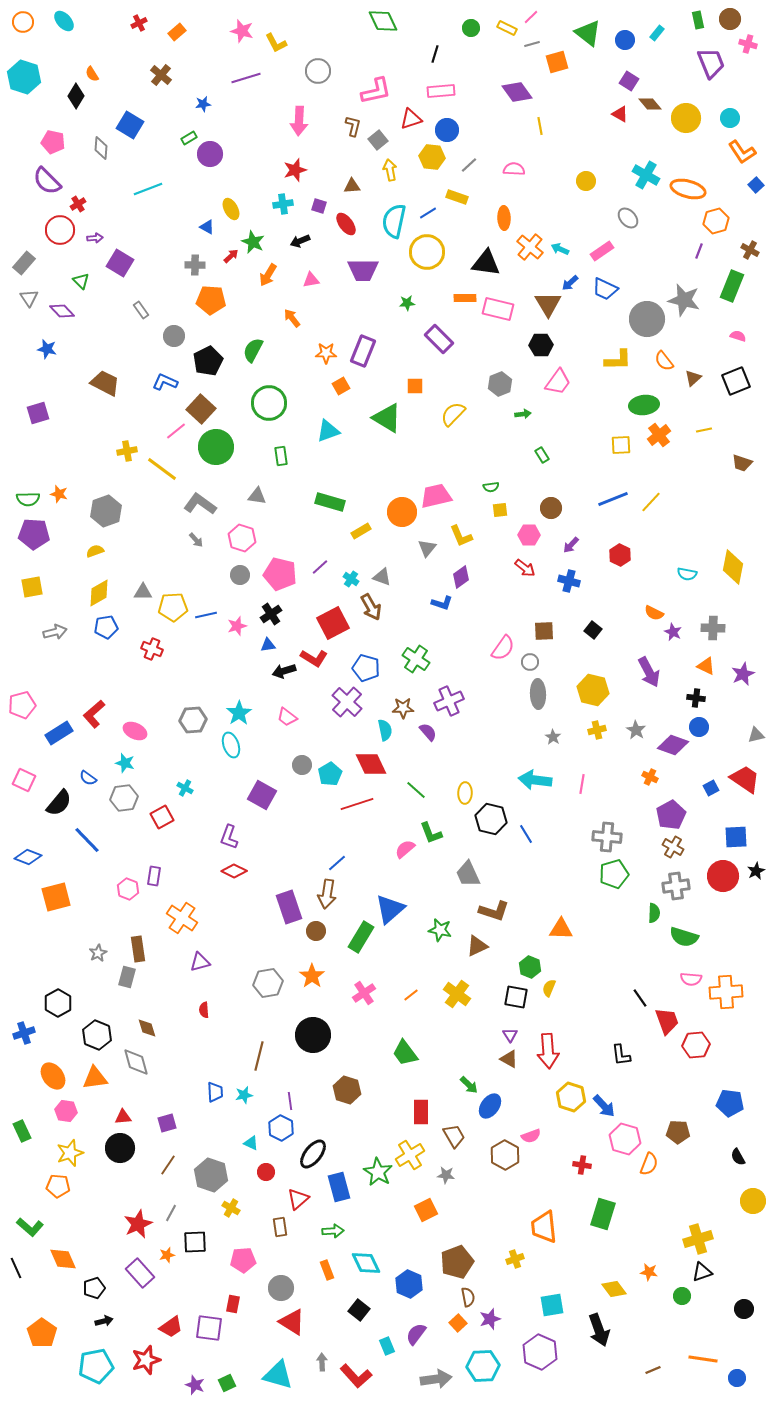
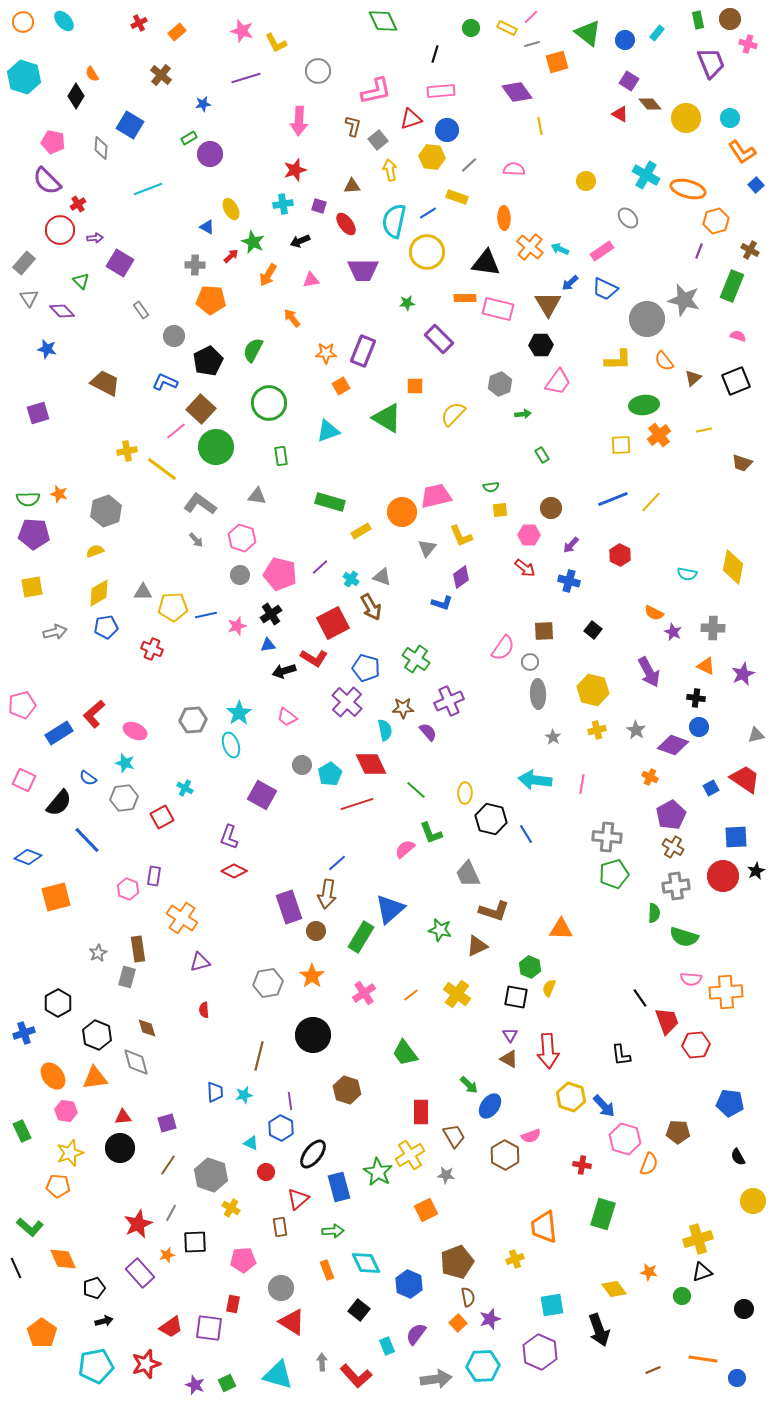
red star at (146, 1360): moved 4 px down
